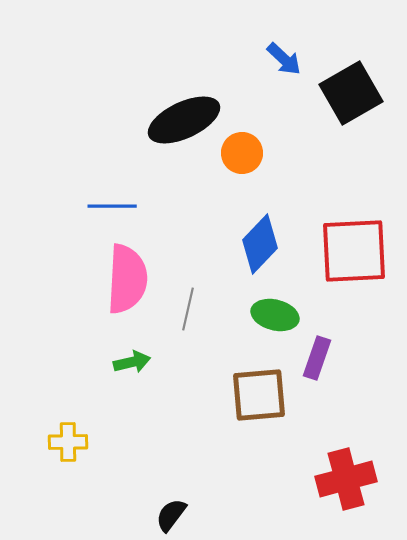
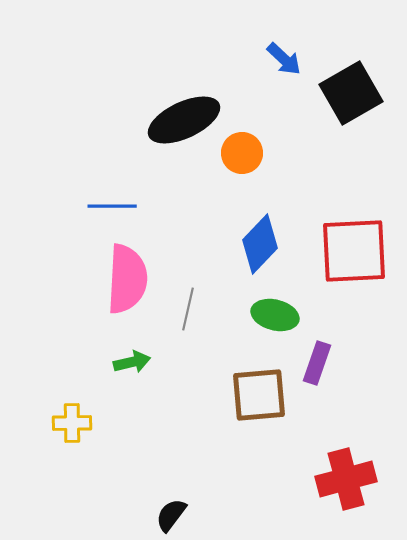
purple rectangle: moved 5 px down
yellow cross: moved 4 px right, 19 px up
